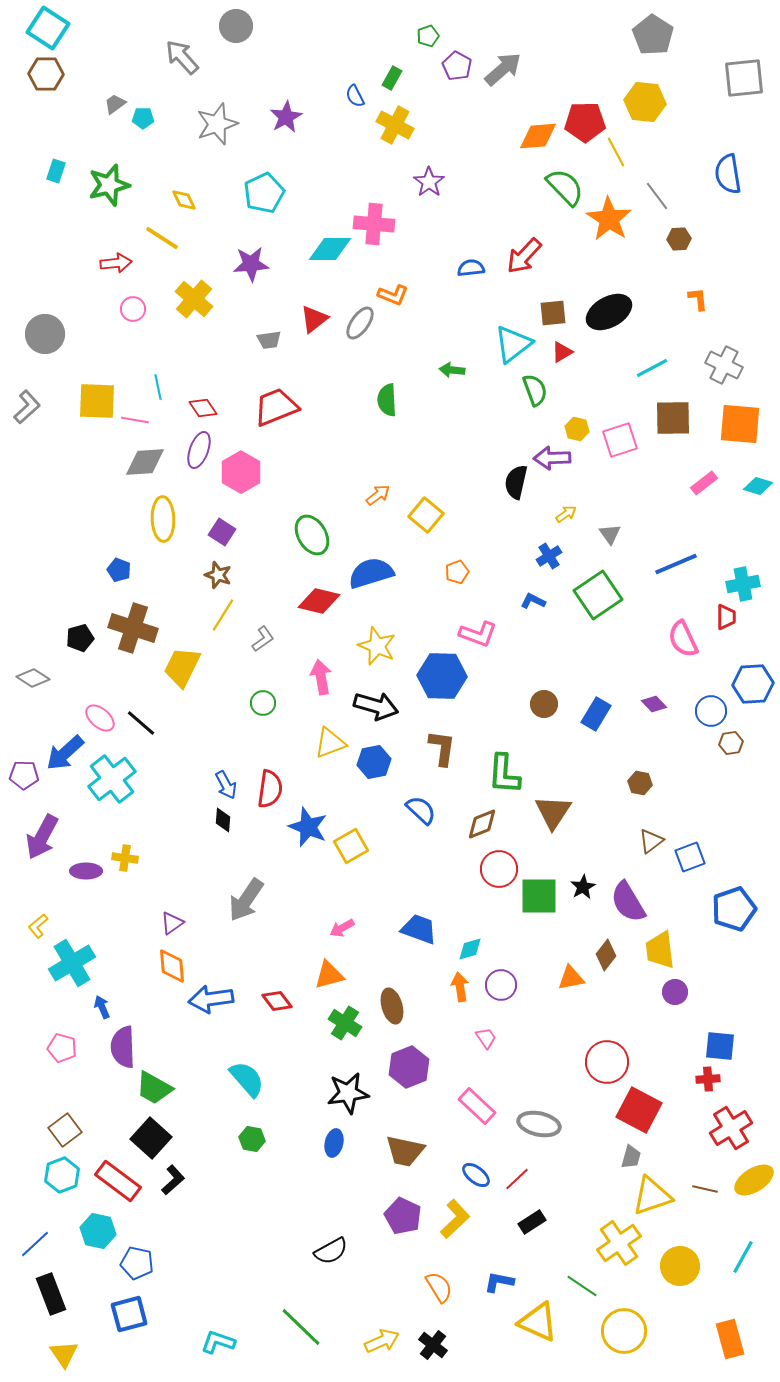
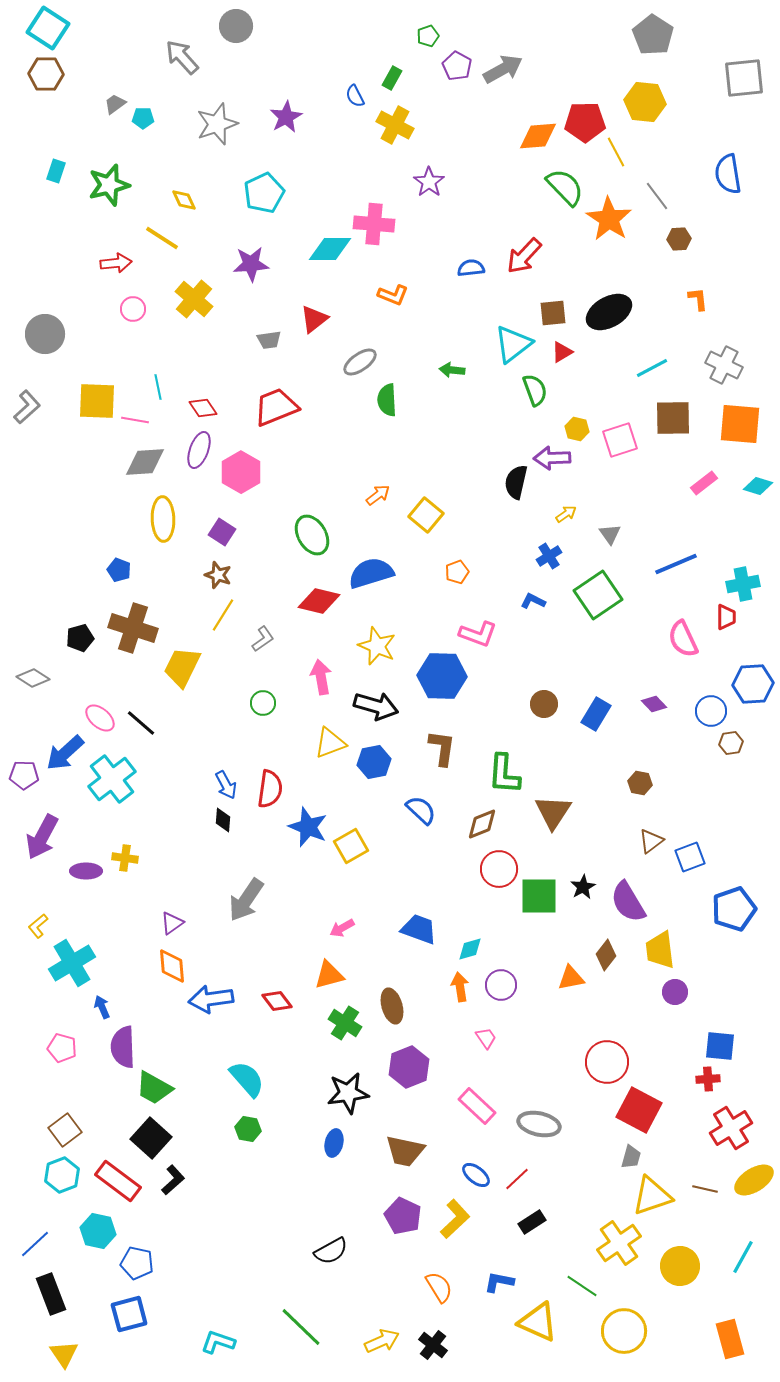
gray arrow at (503, 69): rotated 12 degrees clockwise
gray ellipse at (360, 323): moved 39 px down; rotated 20 degrees clockwise
green hexagon at (252, 1139): moved 4 px left, 10 px up
